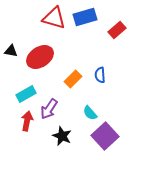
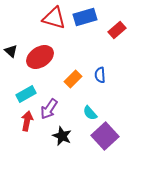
black triangle: rotated 32 degrees clockwise
